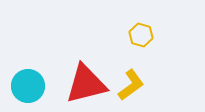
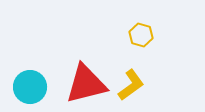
cyan circle: moved 2 px right, 1 px down
